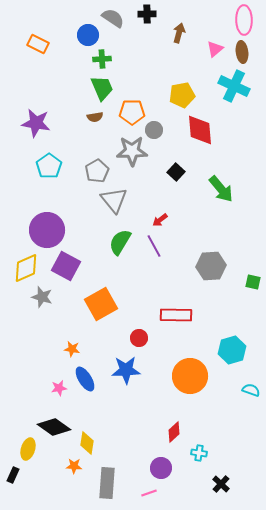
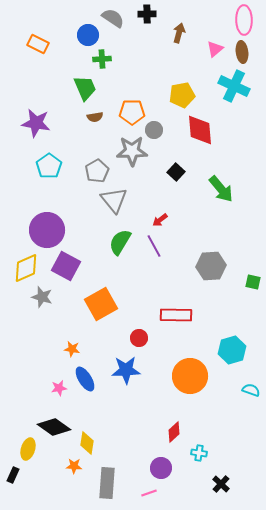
green trapezoid at (102, 88): moved 17 px left
